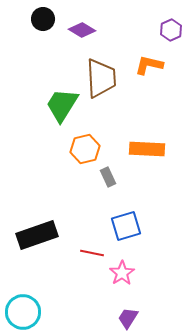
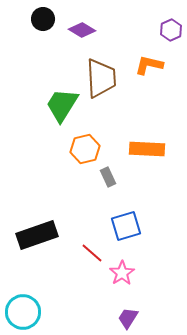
red line: rotated 30 degrees clockwise
